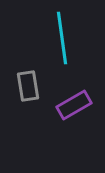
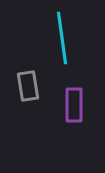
purple rectangle: rotated 60 degrees counterclockwise
